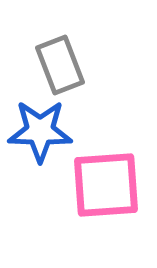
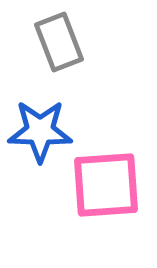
gray rectangle: moved 1 px left, 23 px up
